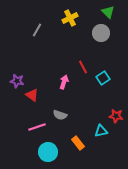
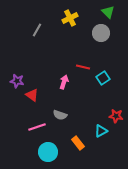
red line: rotated 48 degrees counterclockwise
cyan triangle: rotated 16 degrees counterclockwise
